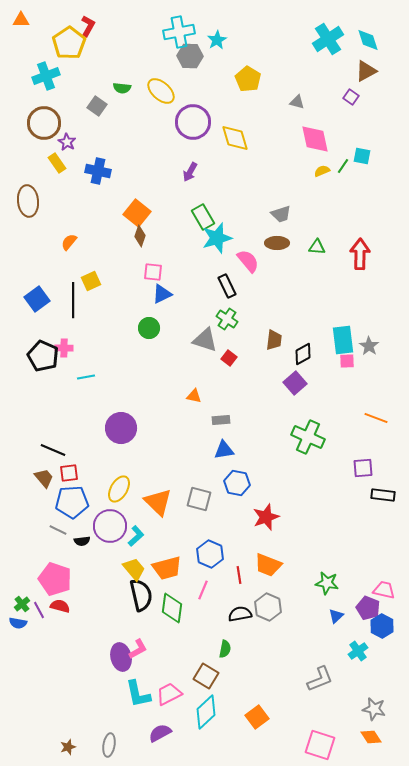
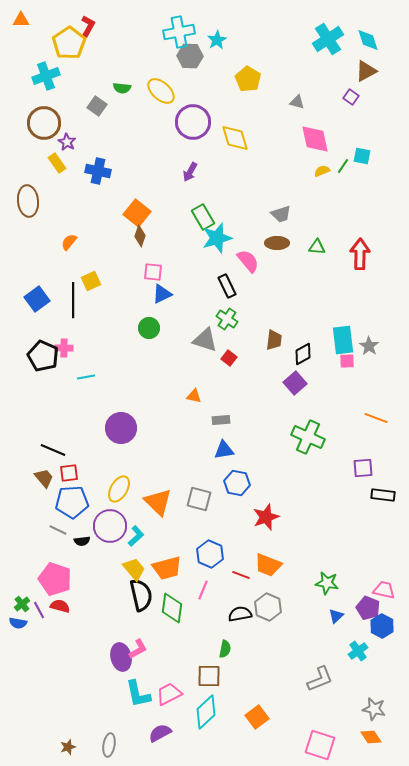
red line at (239, 575): moved 2 px right; rotated 60 degrees counterclockwise
brown square at (206, 676): moved 3 px right; rotated 30 degrees counterclockwise
